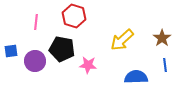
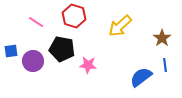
pink line: rotated 63 degrees counterclockwise
yellow arrow: moved 2 px left, 14 px up
purple circle: moved 2 px left
blue semicircle: moved 5 px right; rotated 35 degrees counterclockwise
